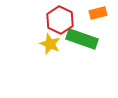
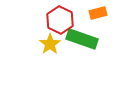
yellow star: rotated 15 degrees clockwise
